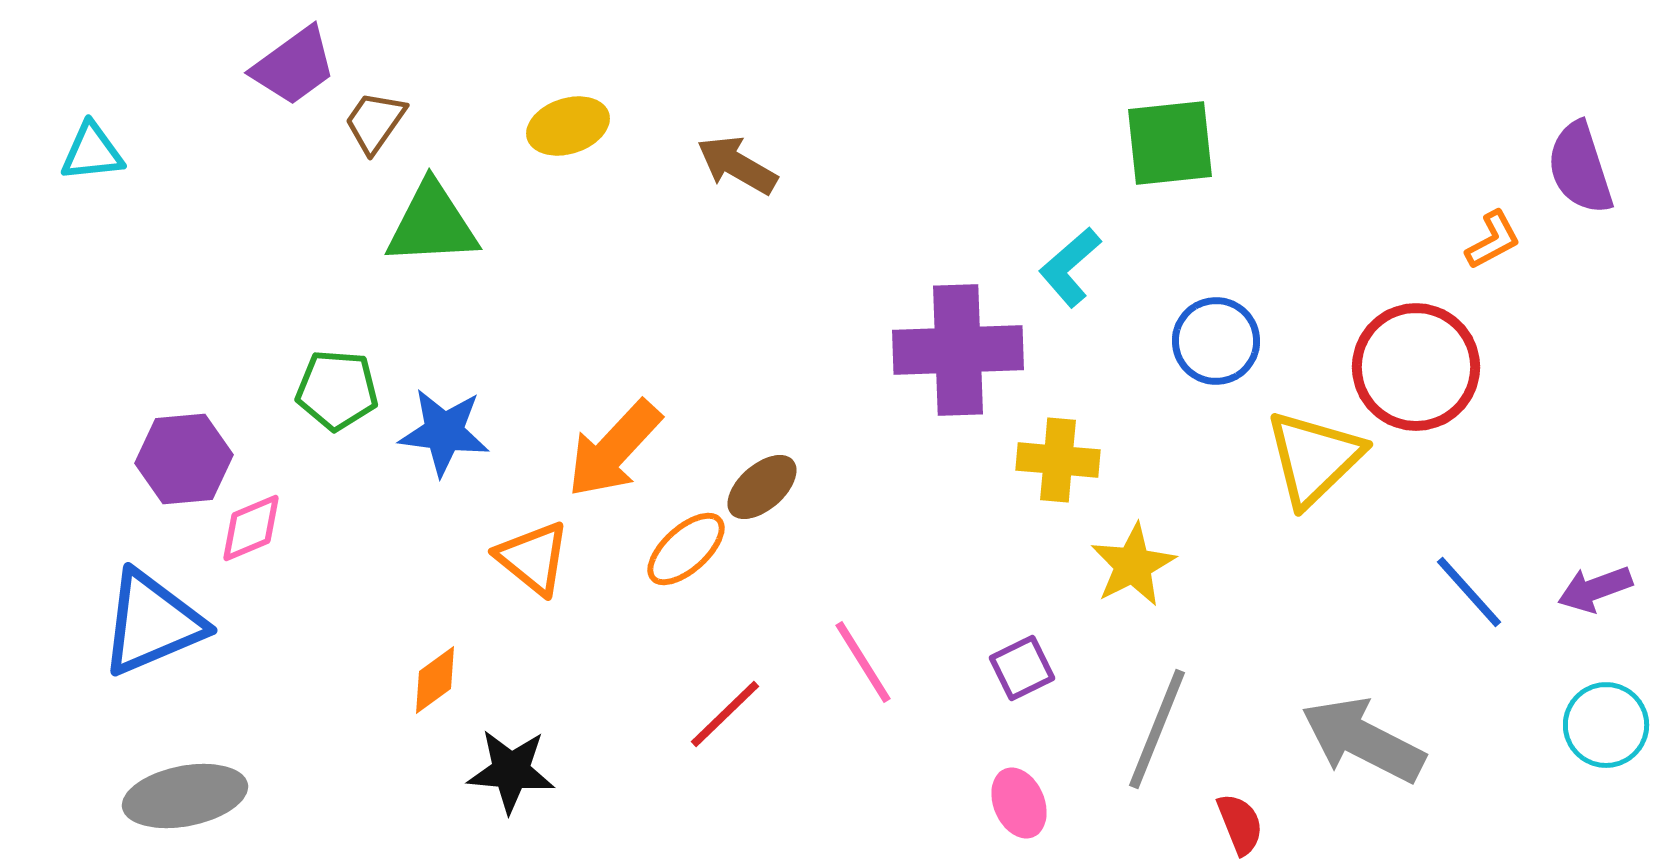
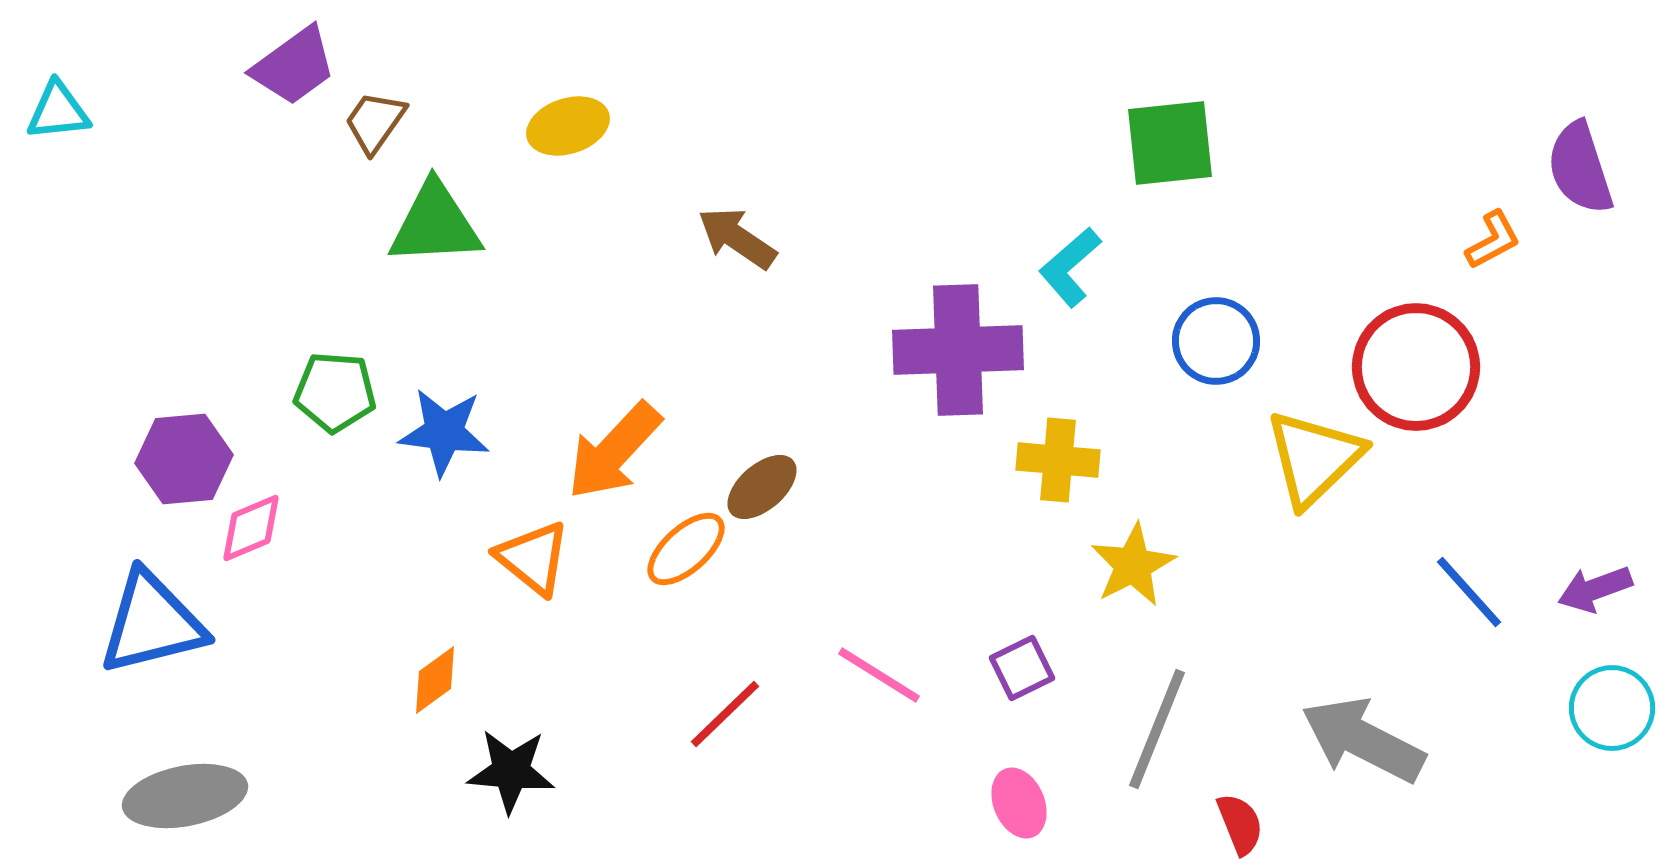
cyan triangle: moved 34 px left, 41 px up
brown arrow: moved 73 px down; rotated 4 degrees clockwise
green triangle: moved 3 px right
green pentagon: moved 2 px left, 2 px down
orange arrow: moved 2 px down
blue triangle: rotated 9 degrees clockwise
pink line: moved 16 px right, 13 px down; rotated 26 degrees counterclockwise
cyan circle: moved 6 px right, 17 px up
